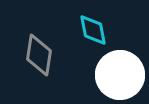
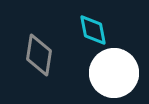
white circle: moved 6 px left, 2 px up
